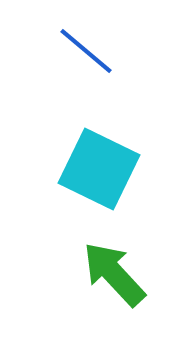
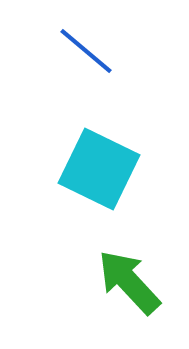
green arrow: moved 15 px right, 8 px down
